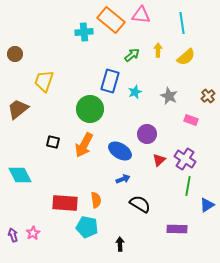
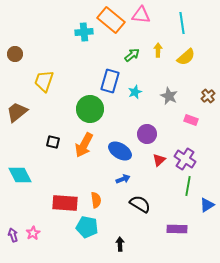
brown trapezoid: moved 1 px left, 3 px down
